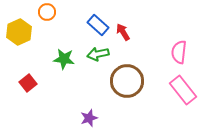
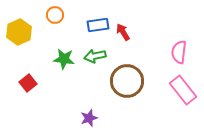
orange circle: moved 8 px right, 3 px down
blue rectangle: rotated 50 degrees counterclockwise
green arrow: moved 3 px left, 2 px down
